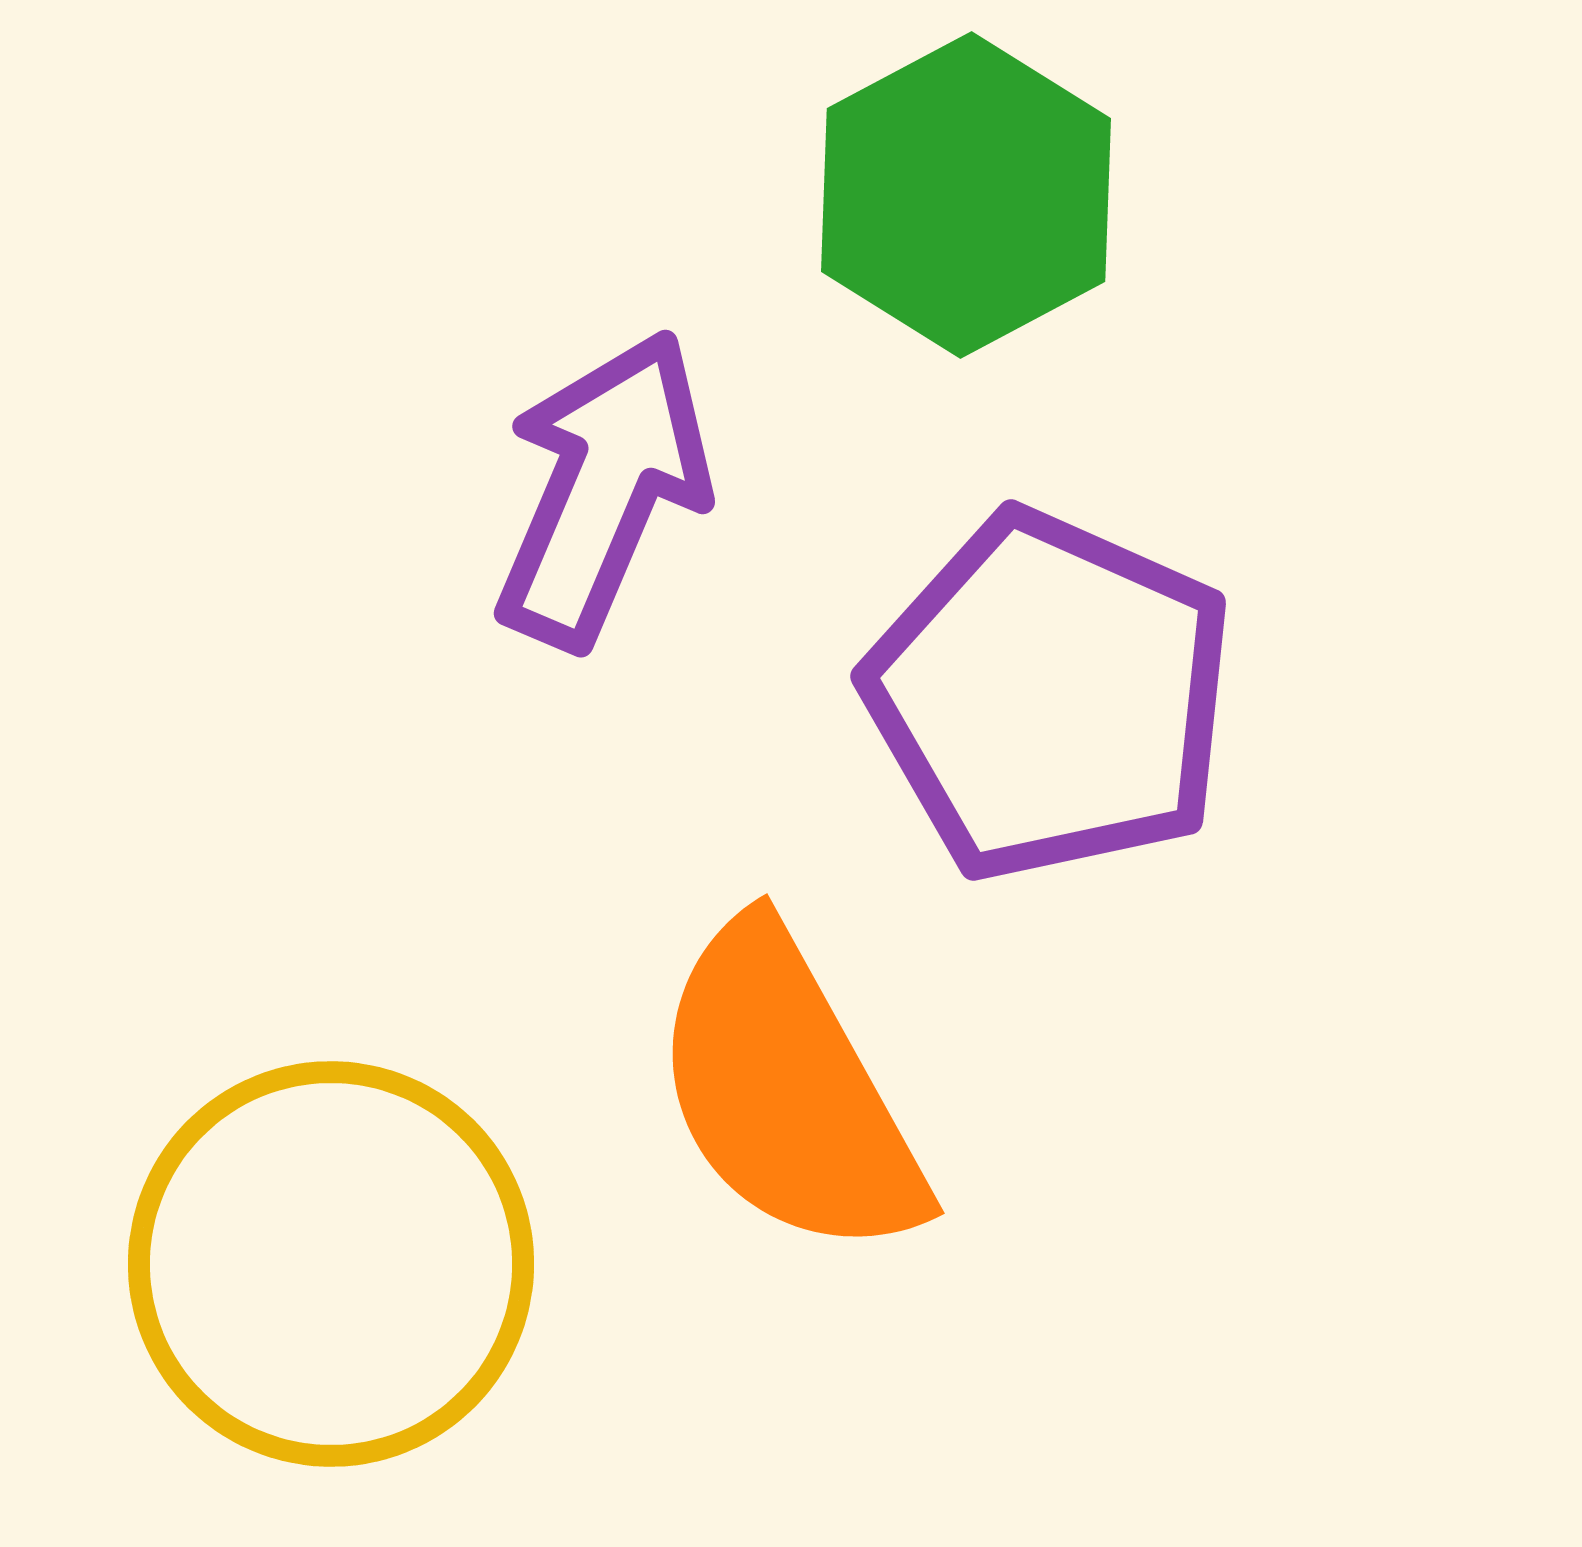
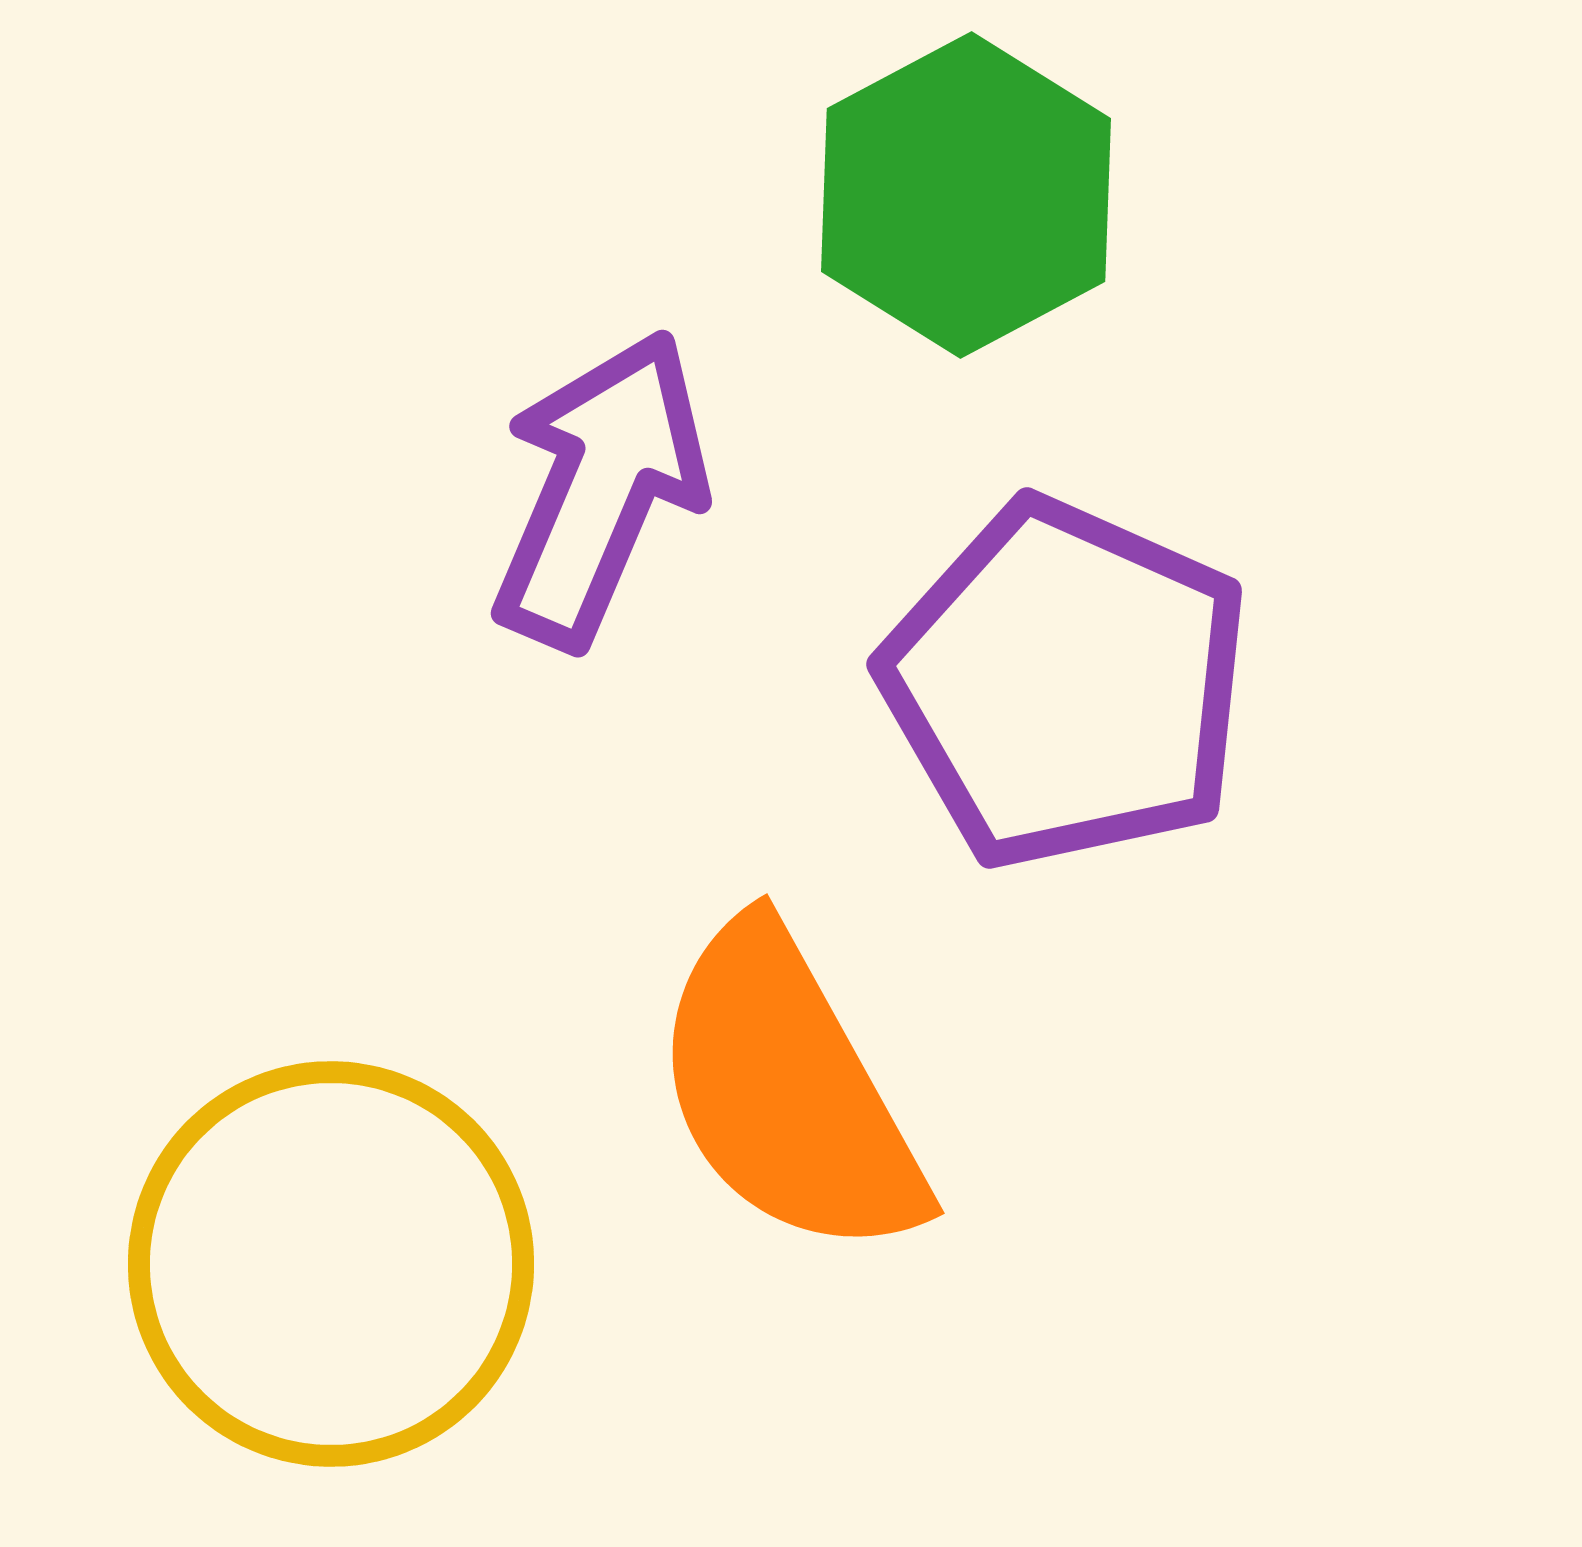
purple arrow: moved 3 px left
purple pentagon: moved 16 px right, 12 px up
